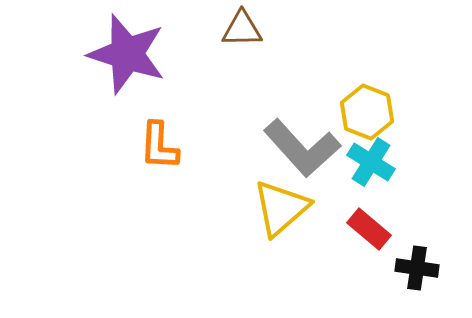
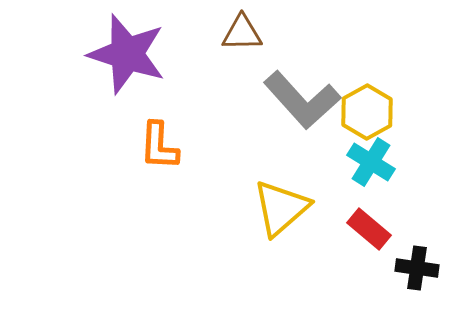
brown triangle: moved 4 px down
yellow hexagon: rotated 10 degrees clockwise
gray L-shape: moved 48 px up
